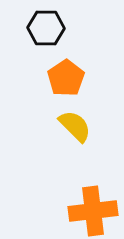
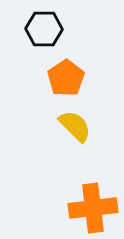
black hexagon: moved 2 px left, 1 px down
orange cross: moved 3 px up
